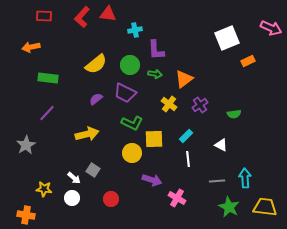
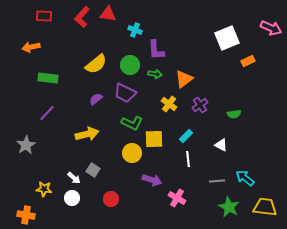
cyan cross: rotated 32 degrees clockwise
cyan arrow: rotated 48 degrees counterclockwise
